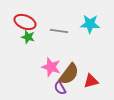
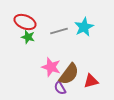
cyan star: moved 6 px left, 3 px down; rotated 30 degrees counterclockwise
gray line: rotated 24 degrees counterclockwise
